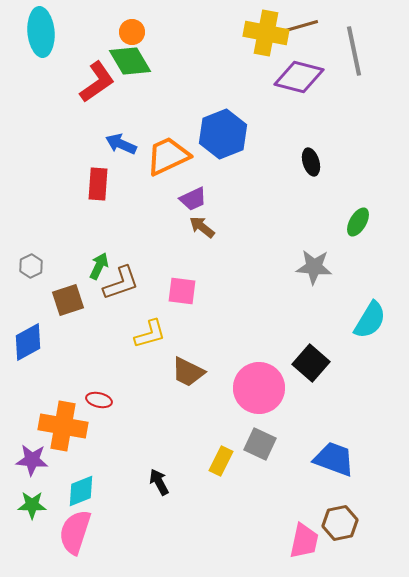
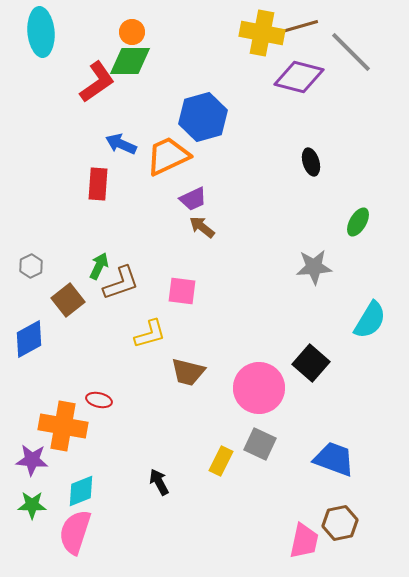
yellow cross: moved 4 px left
gray line: moved 3 px left, 1 px down; rotated 33 degrees counterclockwise
green diamond: rotated 60 degrees counterclockwise
blue hexagon: moved 20 px left, 17 px up; rotated 6 degrees clockwise
gray star: rotated 9 degrees counterclockwise
brown square: rotated 20 degrees counterclockwise
blue diamond: moved 1 px right, 3 px up
brown trapezoid: rotated 12 degrees counterclockwise
